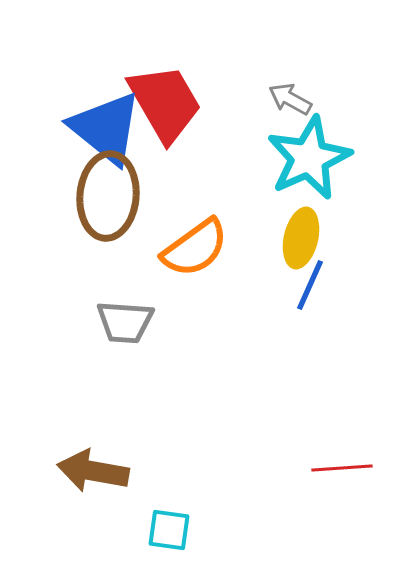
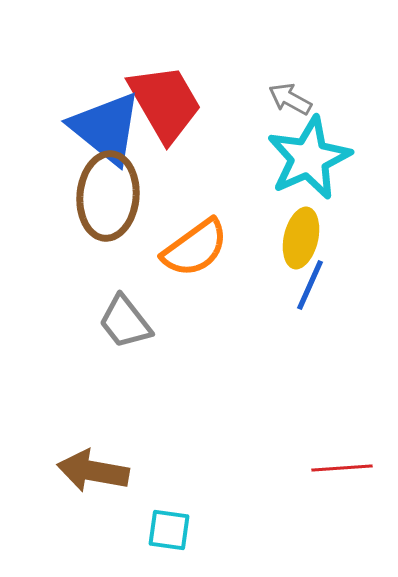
gray trapezoid: rotated 48 degrees clockwise
